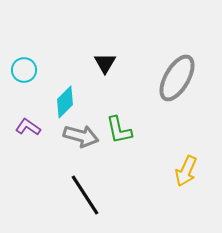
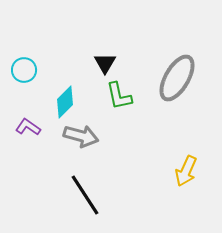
green L-shape: moved 34 px up
